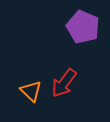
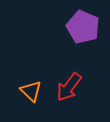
red arrow: moved 5 px right, 4 px down
